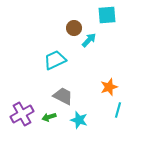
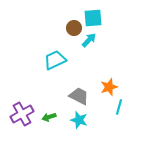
cyan square: moved 14 px left, 3 px down
gray trapezoid: moved 16 px right
cyan line: moved 1 px right, 3 px up
